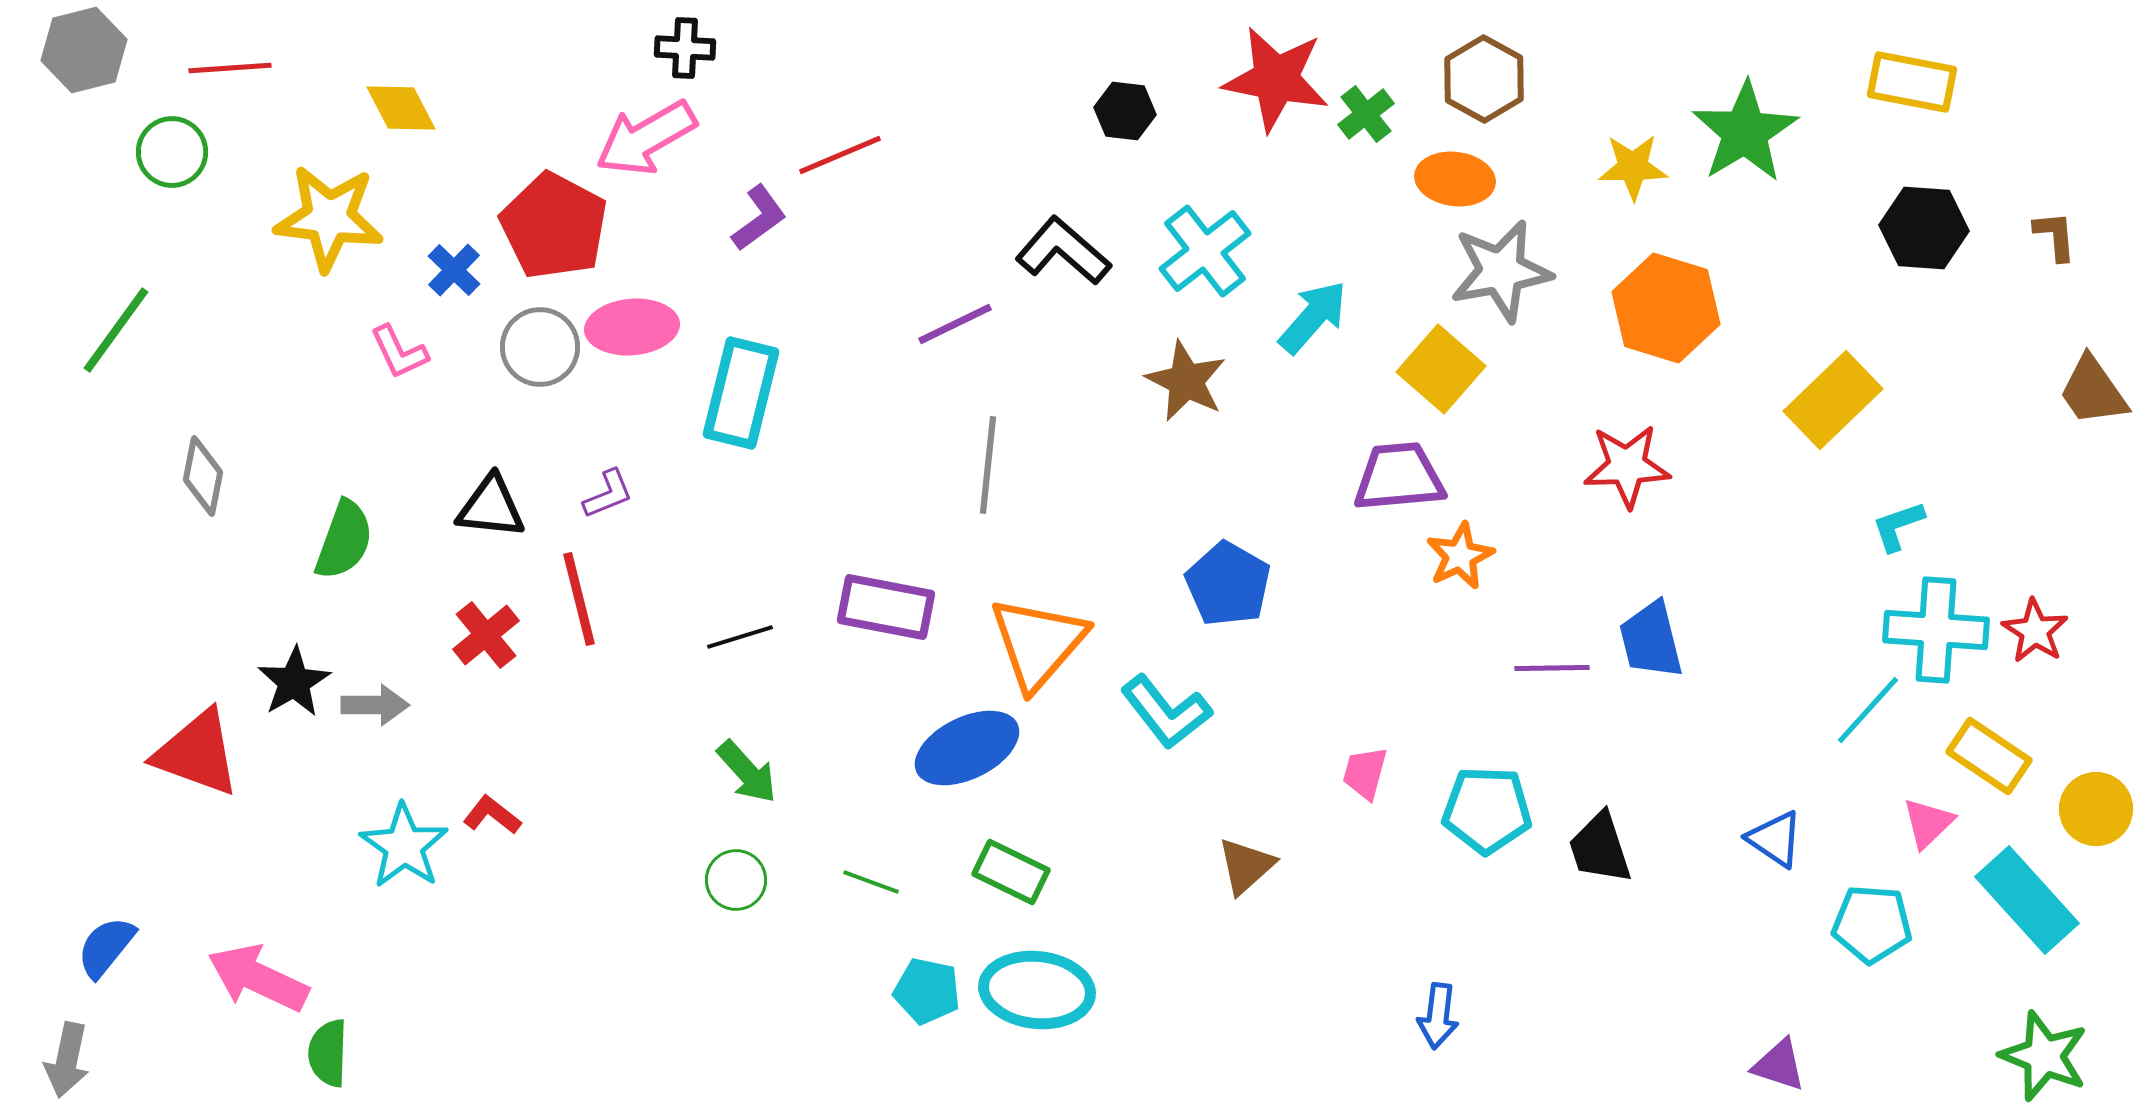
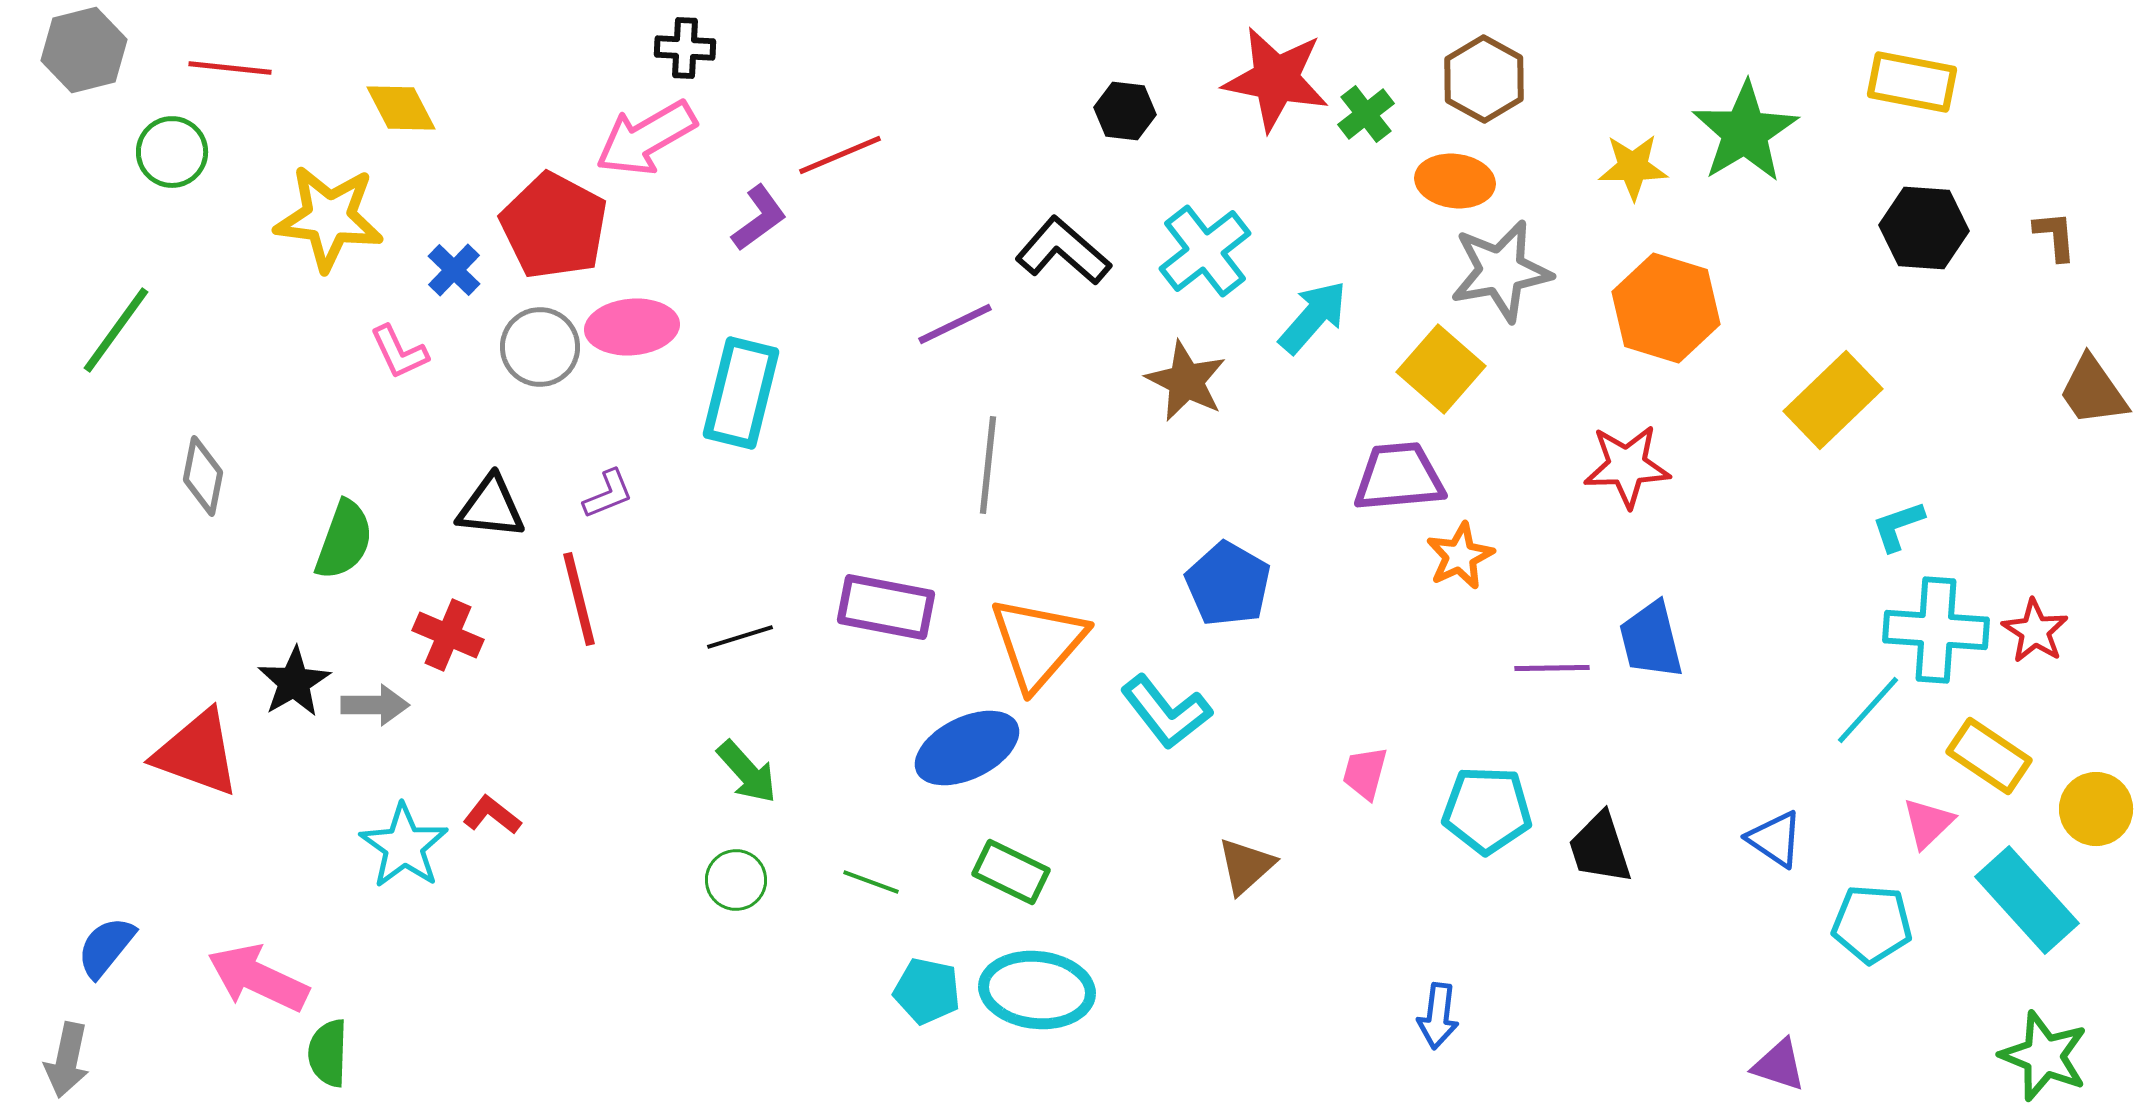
red line at (230, 68): rotated 10 degrees clockwise
orange ellipse at (1455, 179): moved 2 px down
red cross at (486, 635): moved 38 px left; rotated 28 degrees counterclockwise
